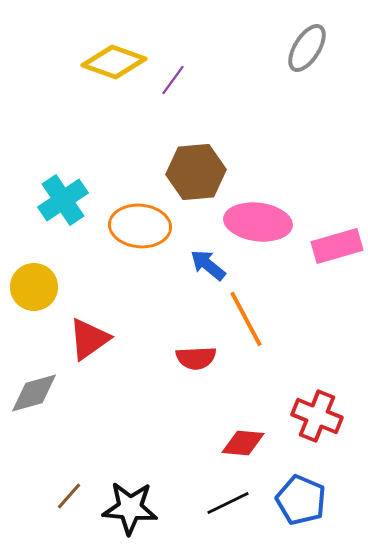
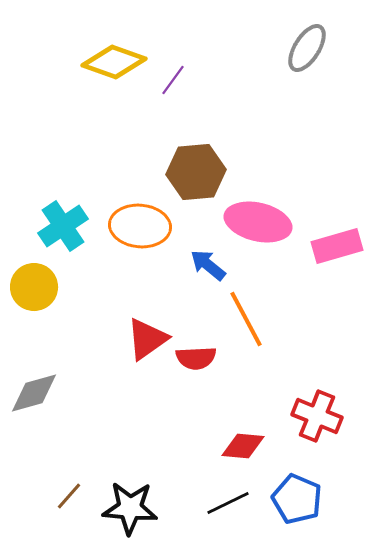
cyan cross: moved 26 px down
pink ellipse: rotated 6 degrees clockwise
red triangle: moved 58 px right
red diamond: moved 3 px down
blue pentagon: moved 4 px left, 1 px up
